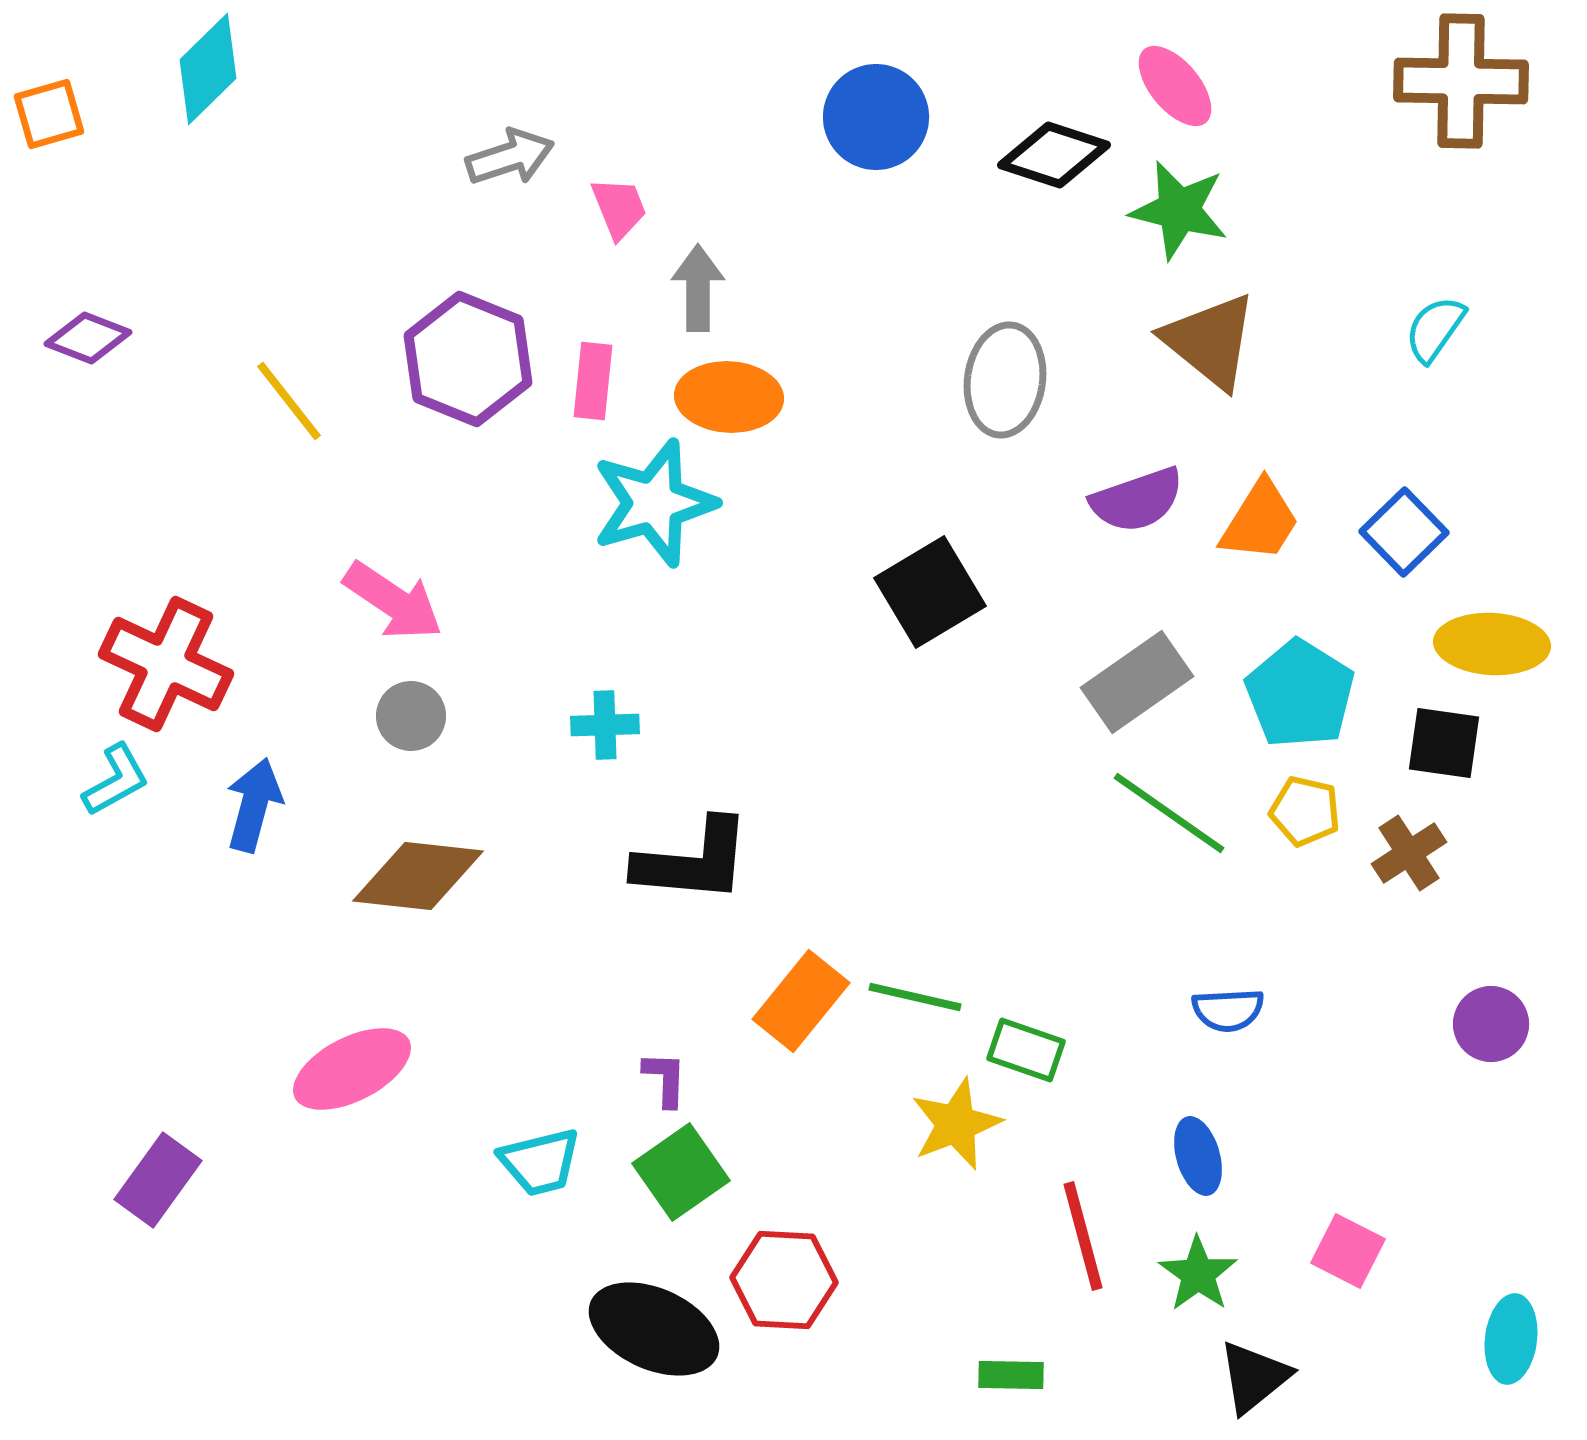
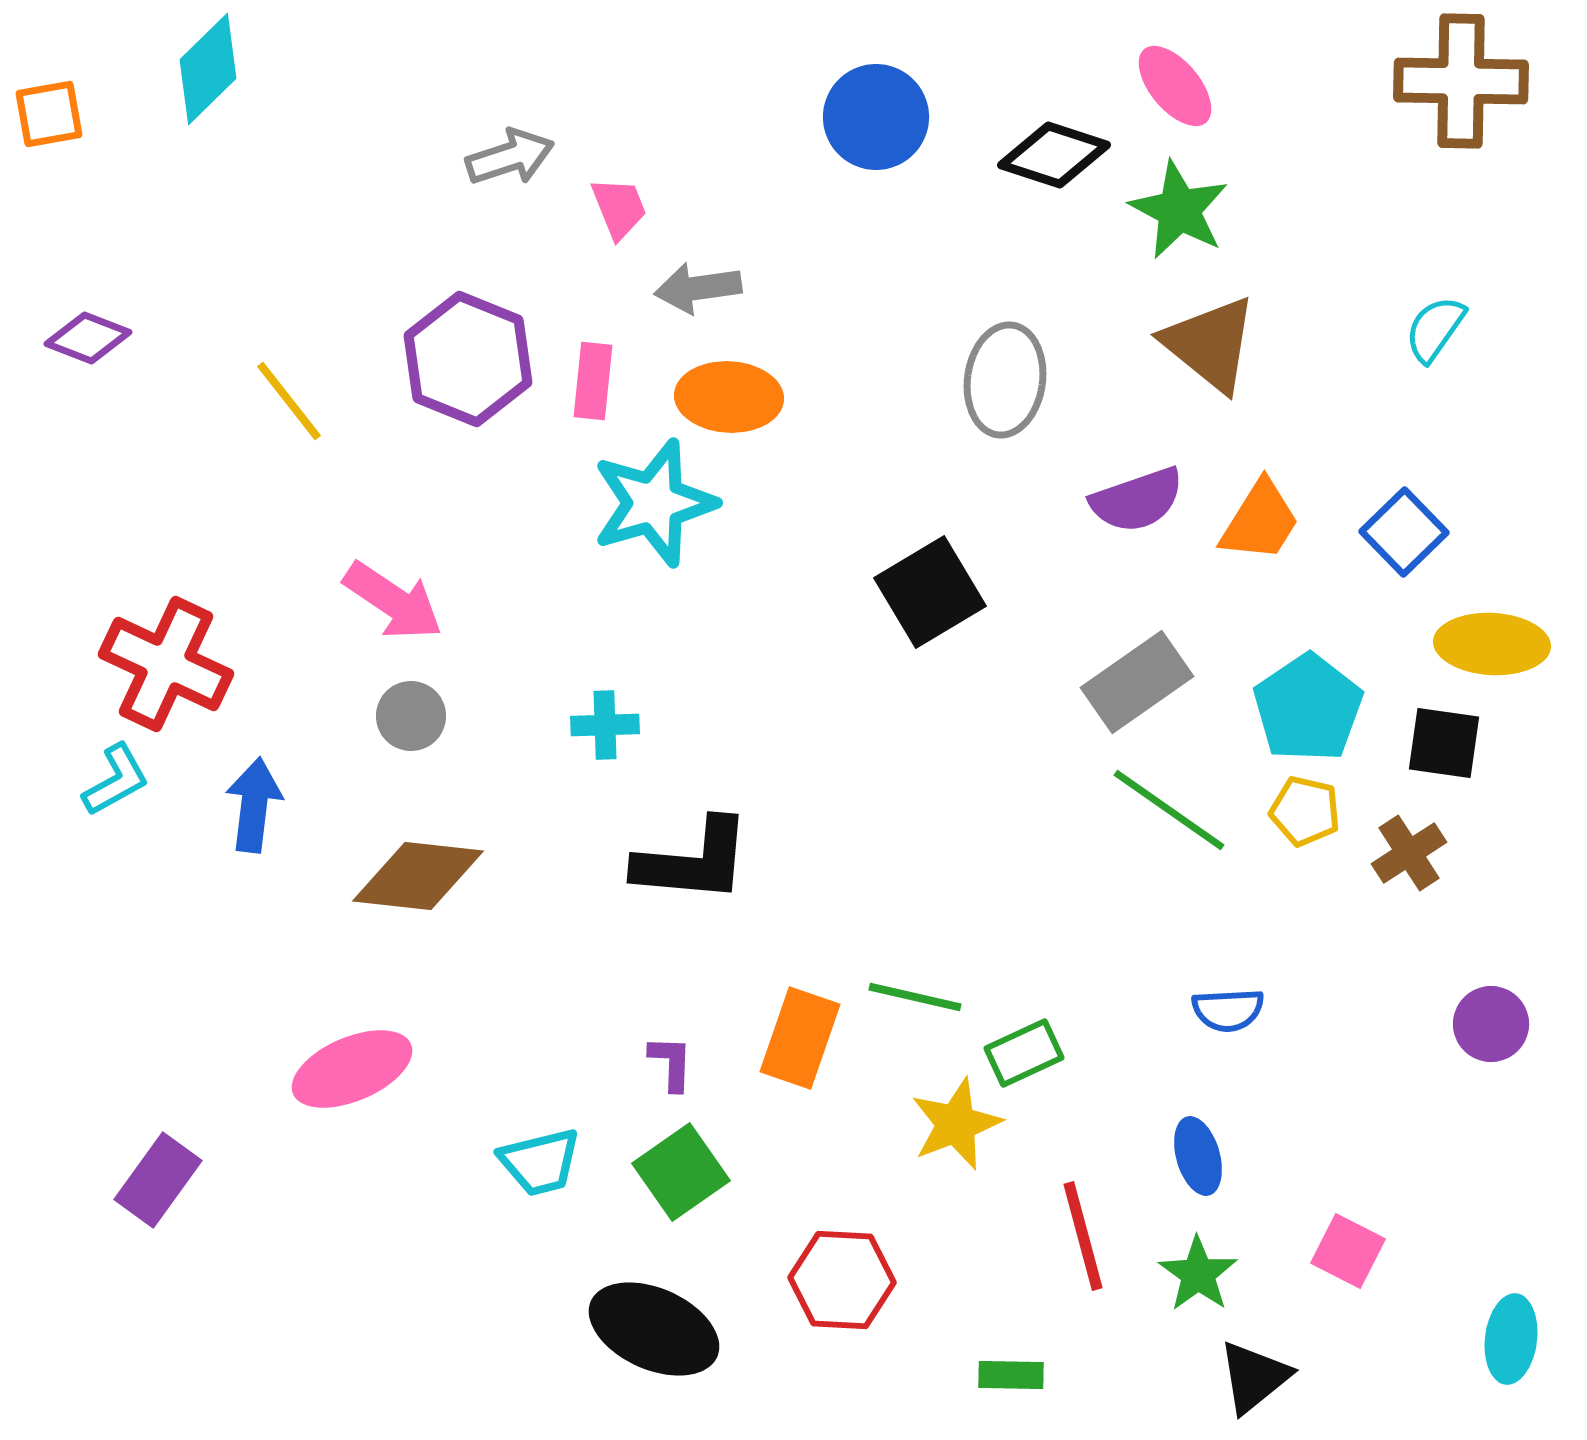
orange square at (49, 114): rotated 6 degrees clockwise
green star at (1179, 210): rotated 14 degrees clockwise
gray arrow at (698, 288): rotated 98 degrees counterclockwise
brown triangle at (1210, 341): moved 3 px down
cyan pentagon at (1300, 694): moved 8 px right, 14 px down; rotated 6 degrees clockwise
blue arrow at (254, 805): rotated 8 degrees counterclockwise
green line at (1169, 813): moved 3 px up
orange rectangle at (801, 1001): moved 1 px left, 37 px down; rotated 20 degrees counterclockwise
green rectangle at (1026, 1050): moved 2 px left, 3 px down; rotated 44 degrees counterclockwise
pink ellipse at (352, 1069): rotated 4 degrees clockwise
purple L-shape at (665, 1079): moved 6 px right, 16 px up
red hexagon at (784, 1280): moved 58 px right
